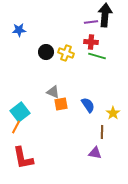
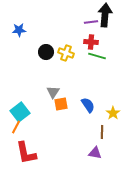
gray triangle: rotated 40 degrees clockwise
red L-shape: moved 3 px right, 5 px up
